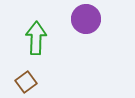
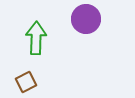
brown square: rotated 10 degrees clockwise
